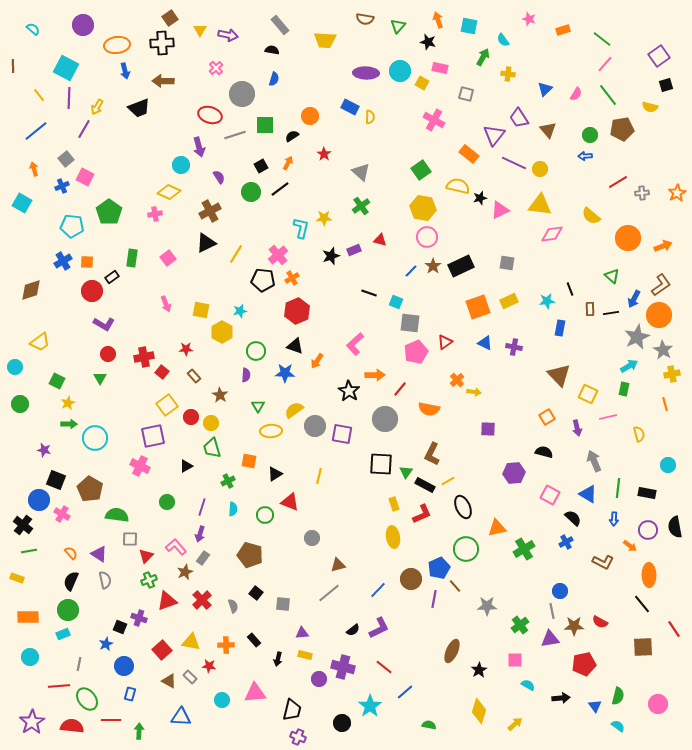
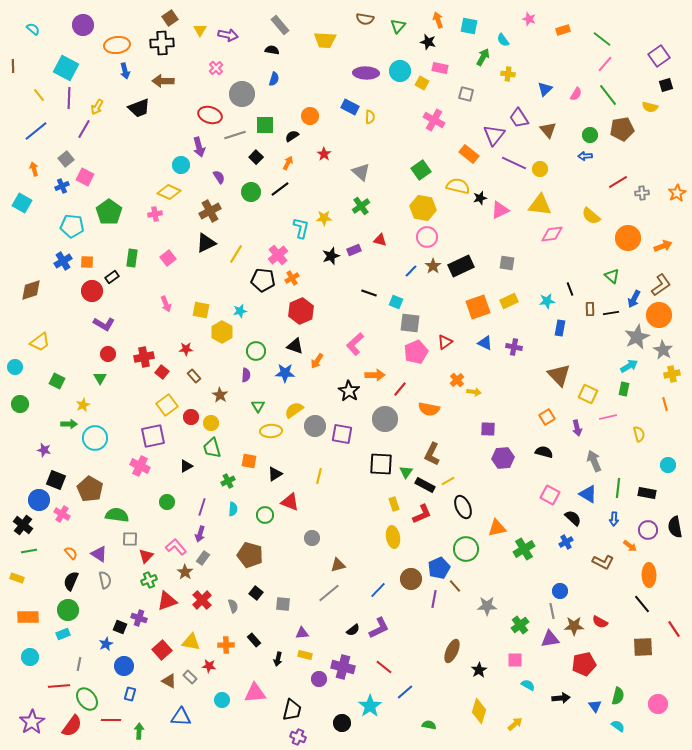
black square at (261, 166): moved 5 px left, 9 px up; rotated 16 degrees counterclockwise
red hexagon at (297, 311): moved 4 px right
yellow star at (68, 403): moved 15 px right, 2 px down
purple hexagon at (514, 473): moved 11 px left, 15 px up
brown star at (185, 572): rotated 14 degrees counterclockwise
red semicircle at (72, 726): rotated 120 degrees clockwise
